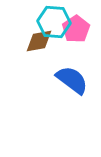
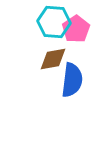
brown diamond: moved 14 px right, 18 px down
blue semicircle: rotated 60 degrees clockwise
